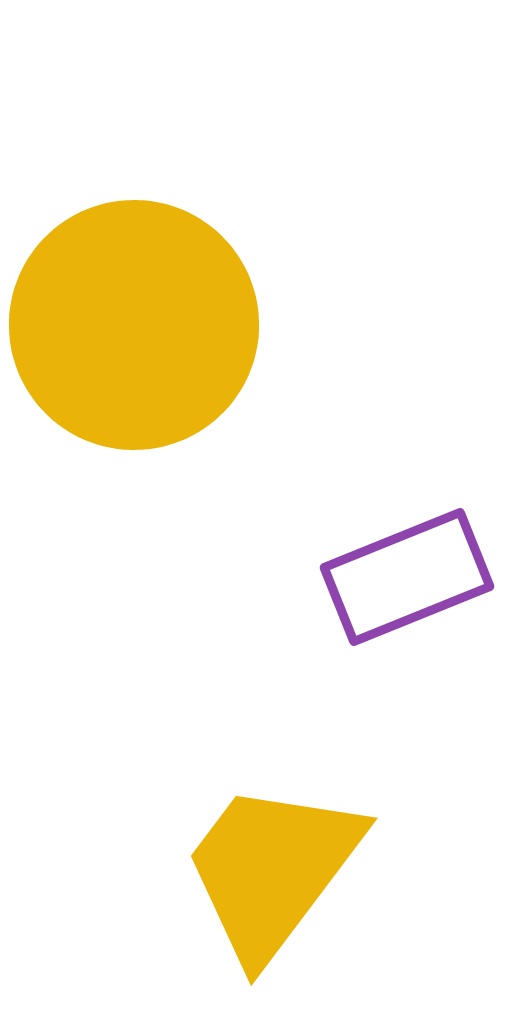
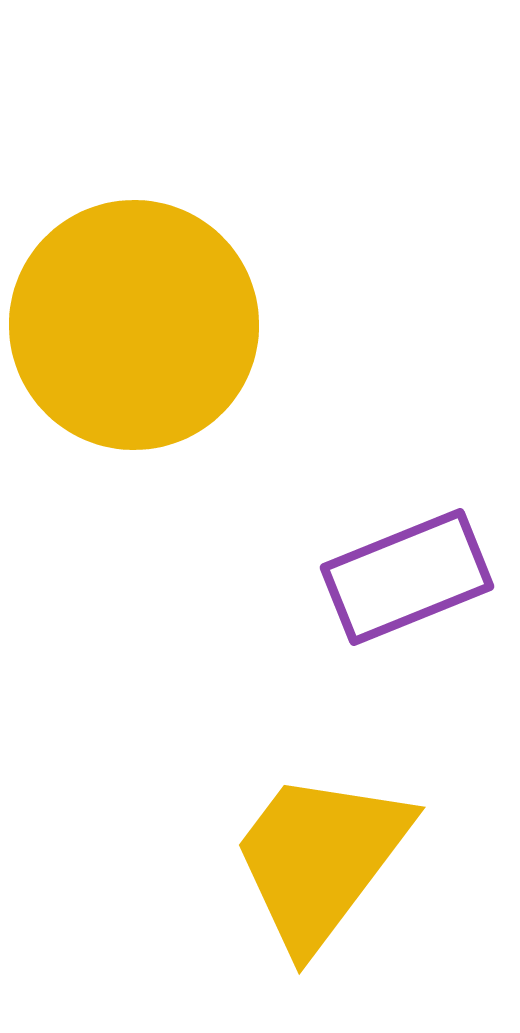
yellow trapezoid: moved 48 px right, 11 px up
